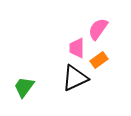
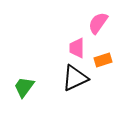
pink semicircle: moved 6 px up
orange rectangle: moved 4 px right; rotated 18 degrees clockwise
